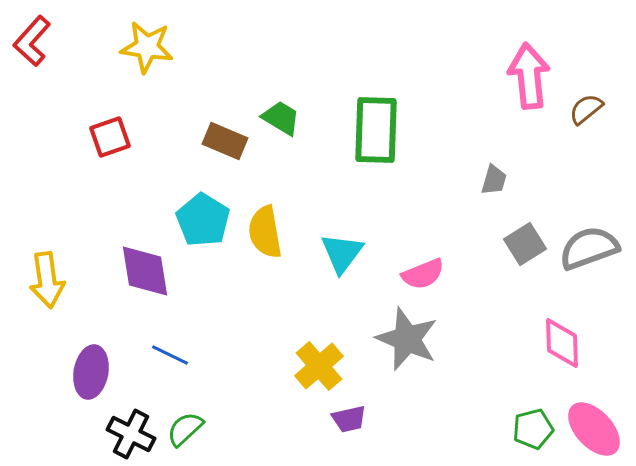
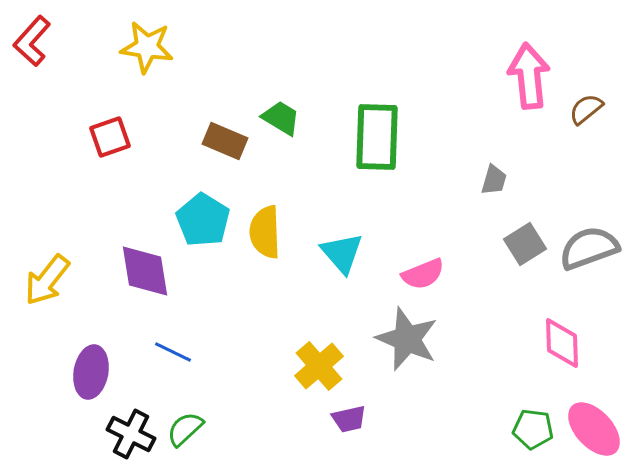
green rectangle: moved 1 px right, 7 px down
yellow semicircle: rotated 8 degrees clockwise
cyan triangle: rotated 18 degrees counterclockwise
yellow arrow: rotated 46 degrees clockwise
blue line: moved 3 px right, 3 px up
green pentagon: rotated 21 degrees clockwise
